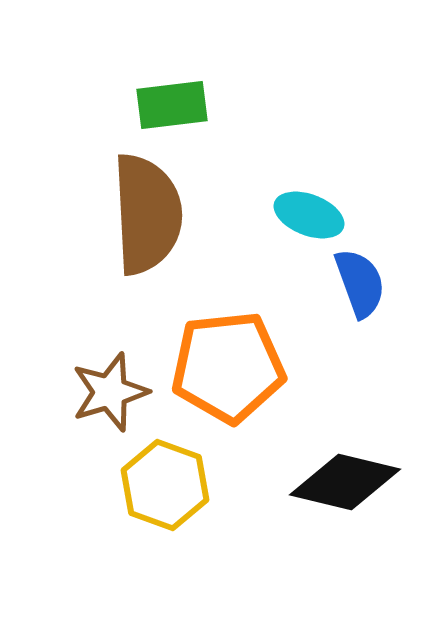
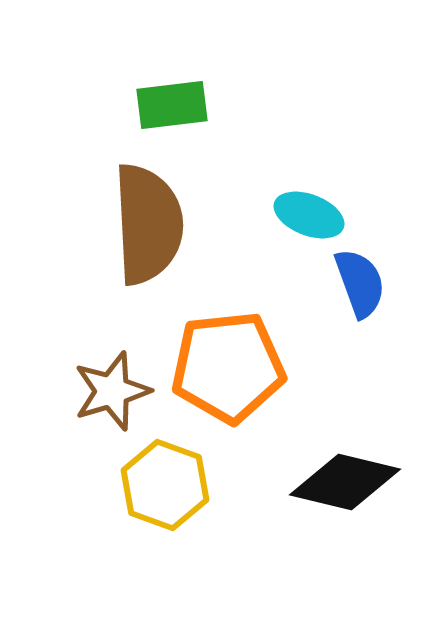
brown semicircle: moved 1 px right, 10 px down
brown star: moved 2 px right, 1 px up
